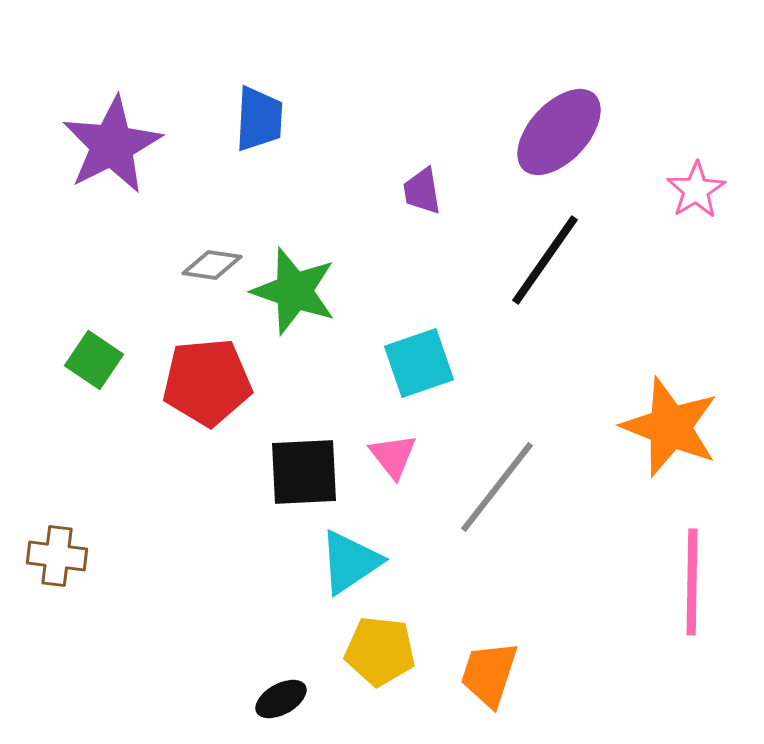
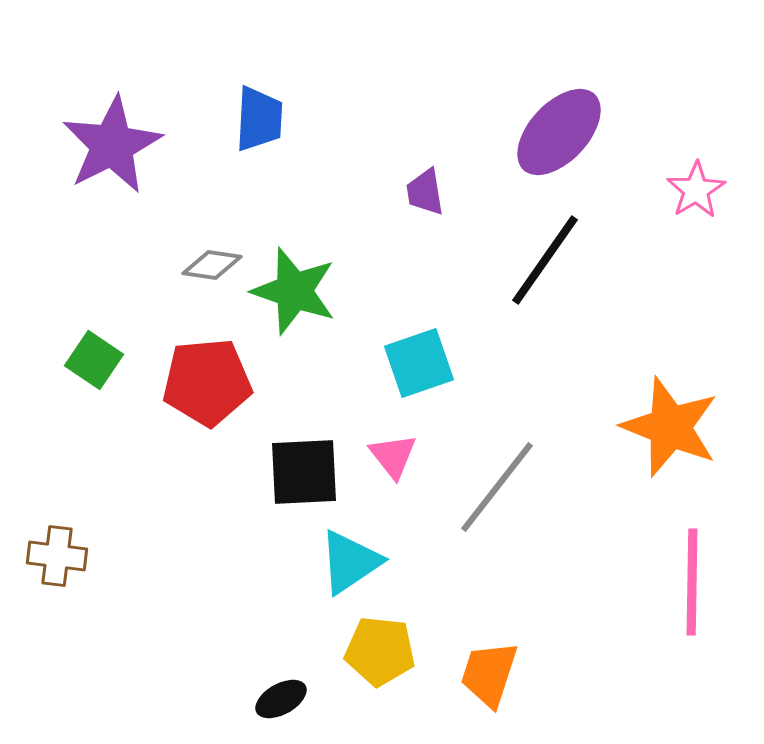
purple trapezoid: moved 3 px right, 1 px down
